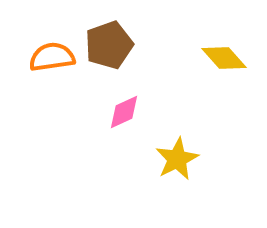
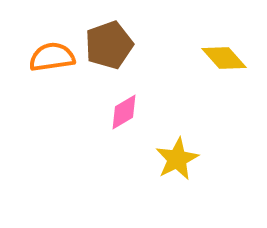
pink diamond: rotated 6 degrees counterclockwise
